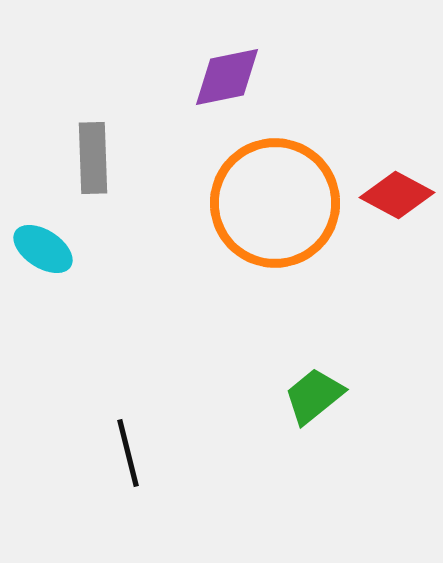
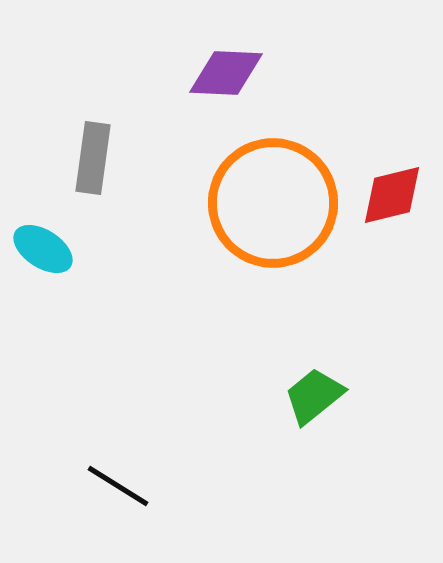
purple diamond: moved 1 px left, 4 px up; rotated 14 degrees clockwise
gray rectangle: rotated 10 degrees clockwise
red diamond: moved 5 px left; rotated 42 degrees counterclockwise
orange circle: moved 2 px left
black line: moved 10 px left, 33 px down; rotated 44 degrees counterclockwise
